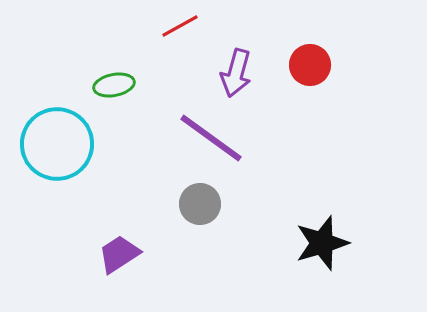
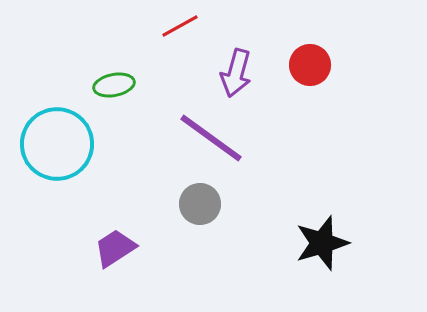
purple trapezoid: moved 4 px left, 6 px up
